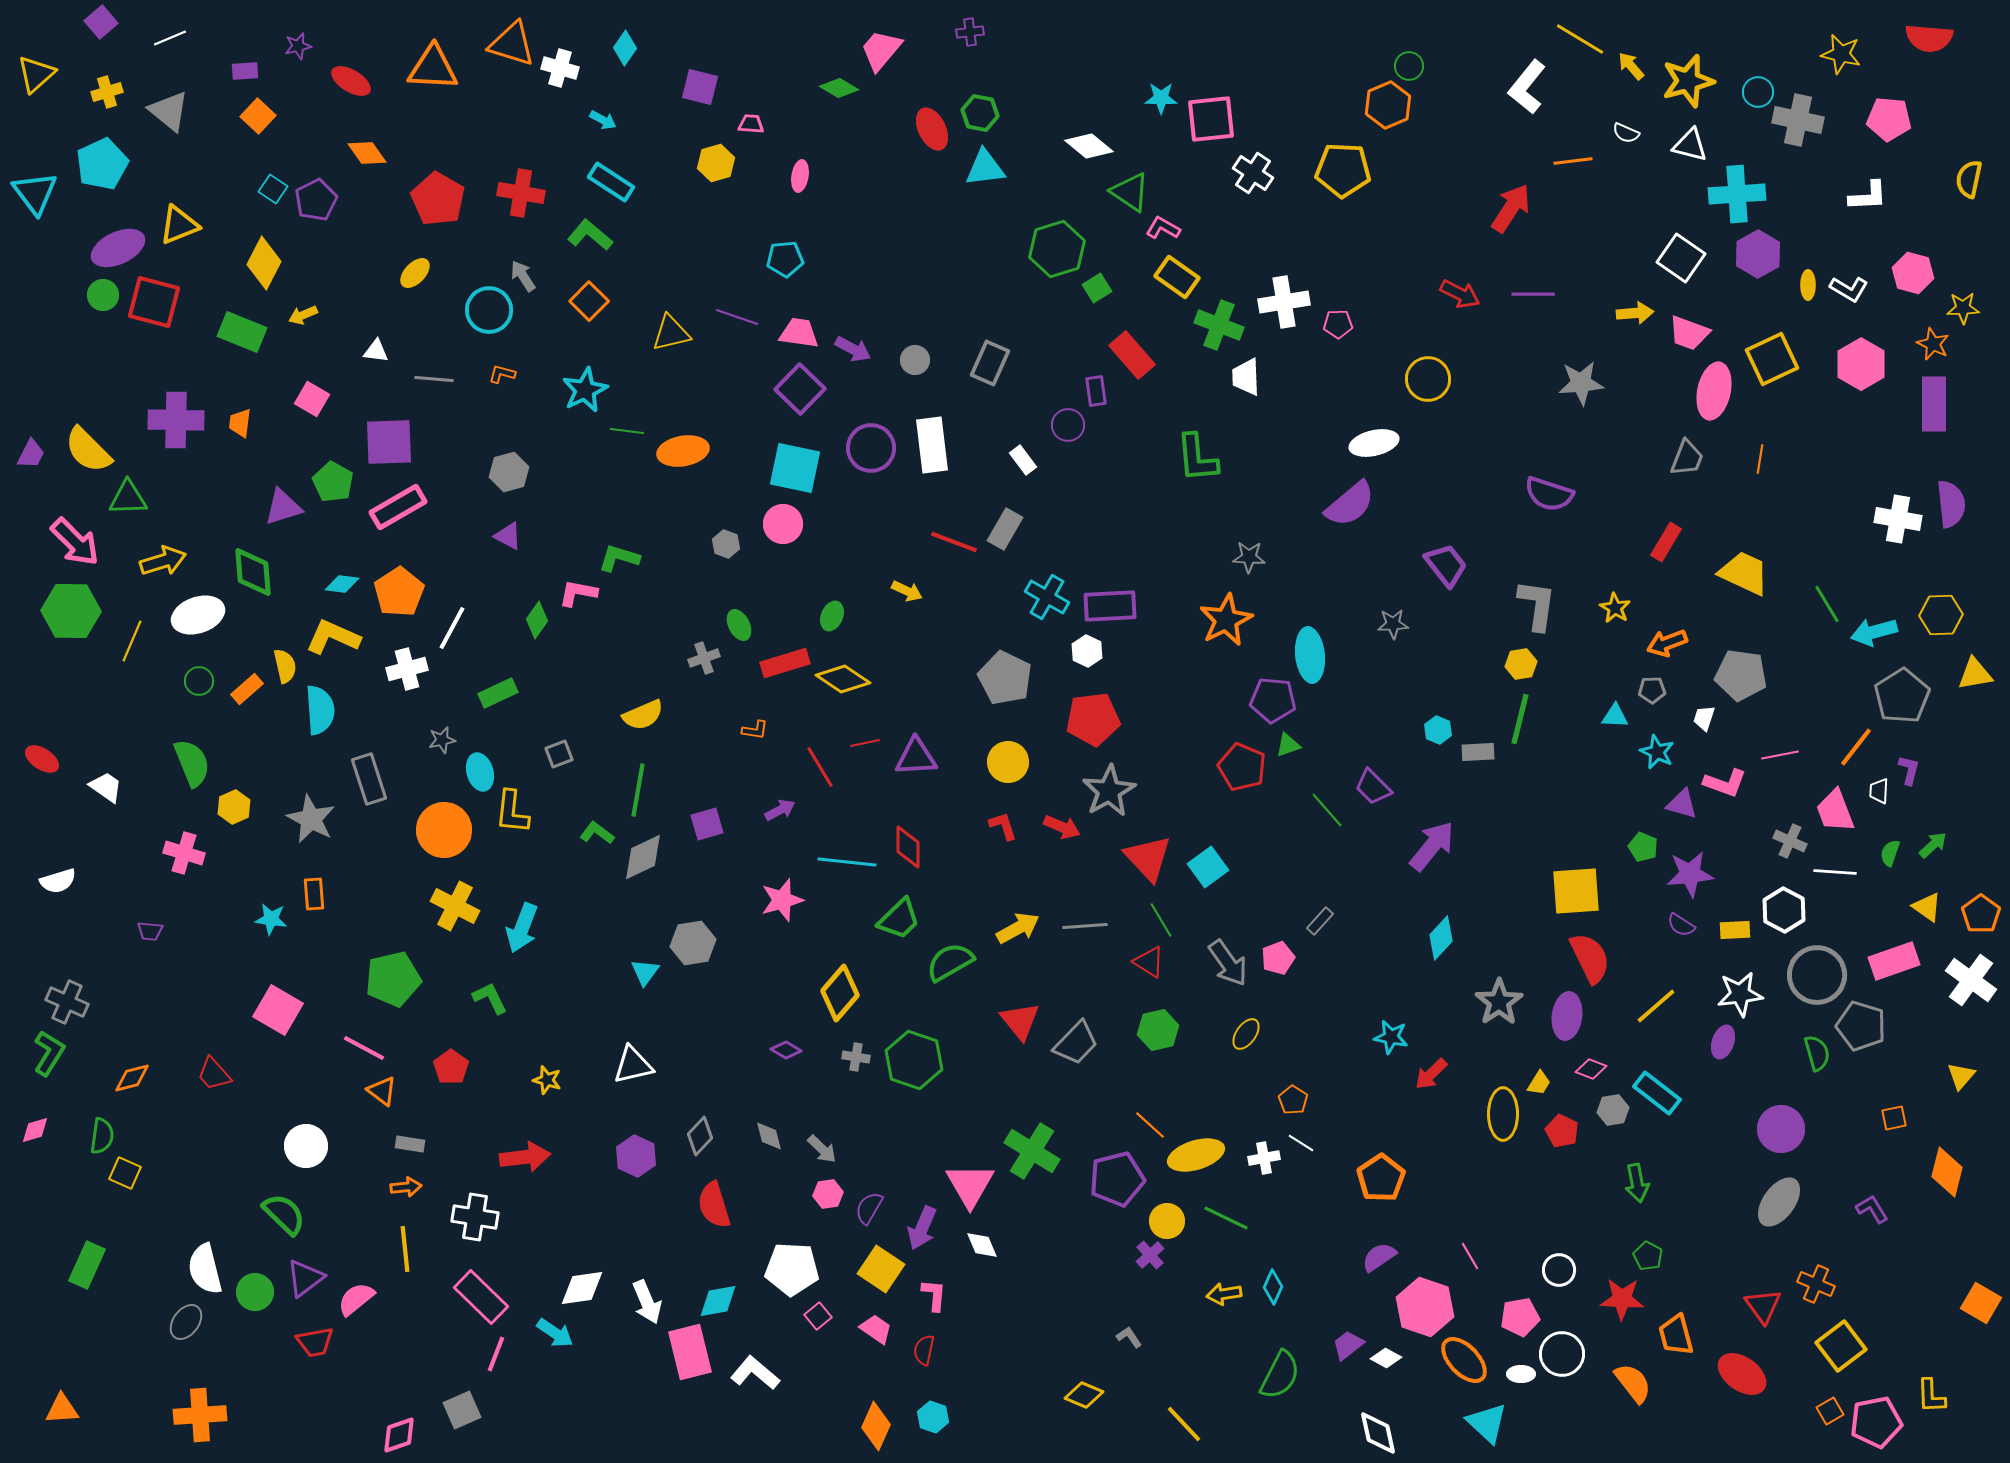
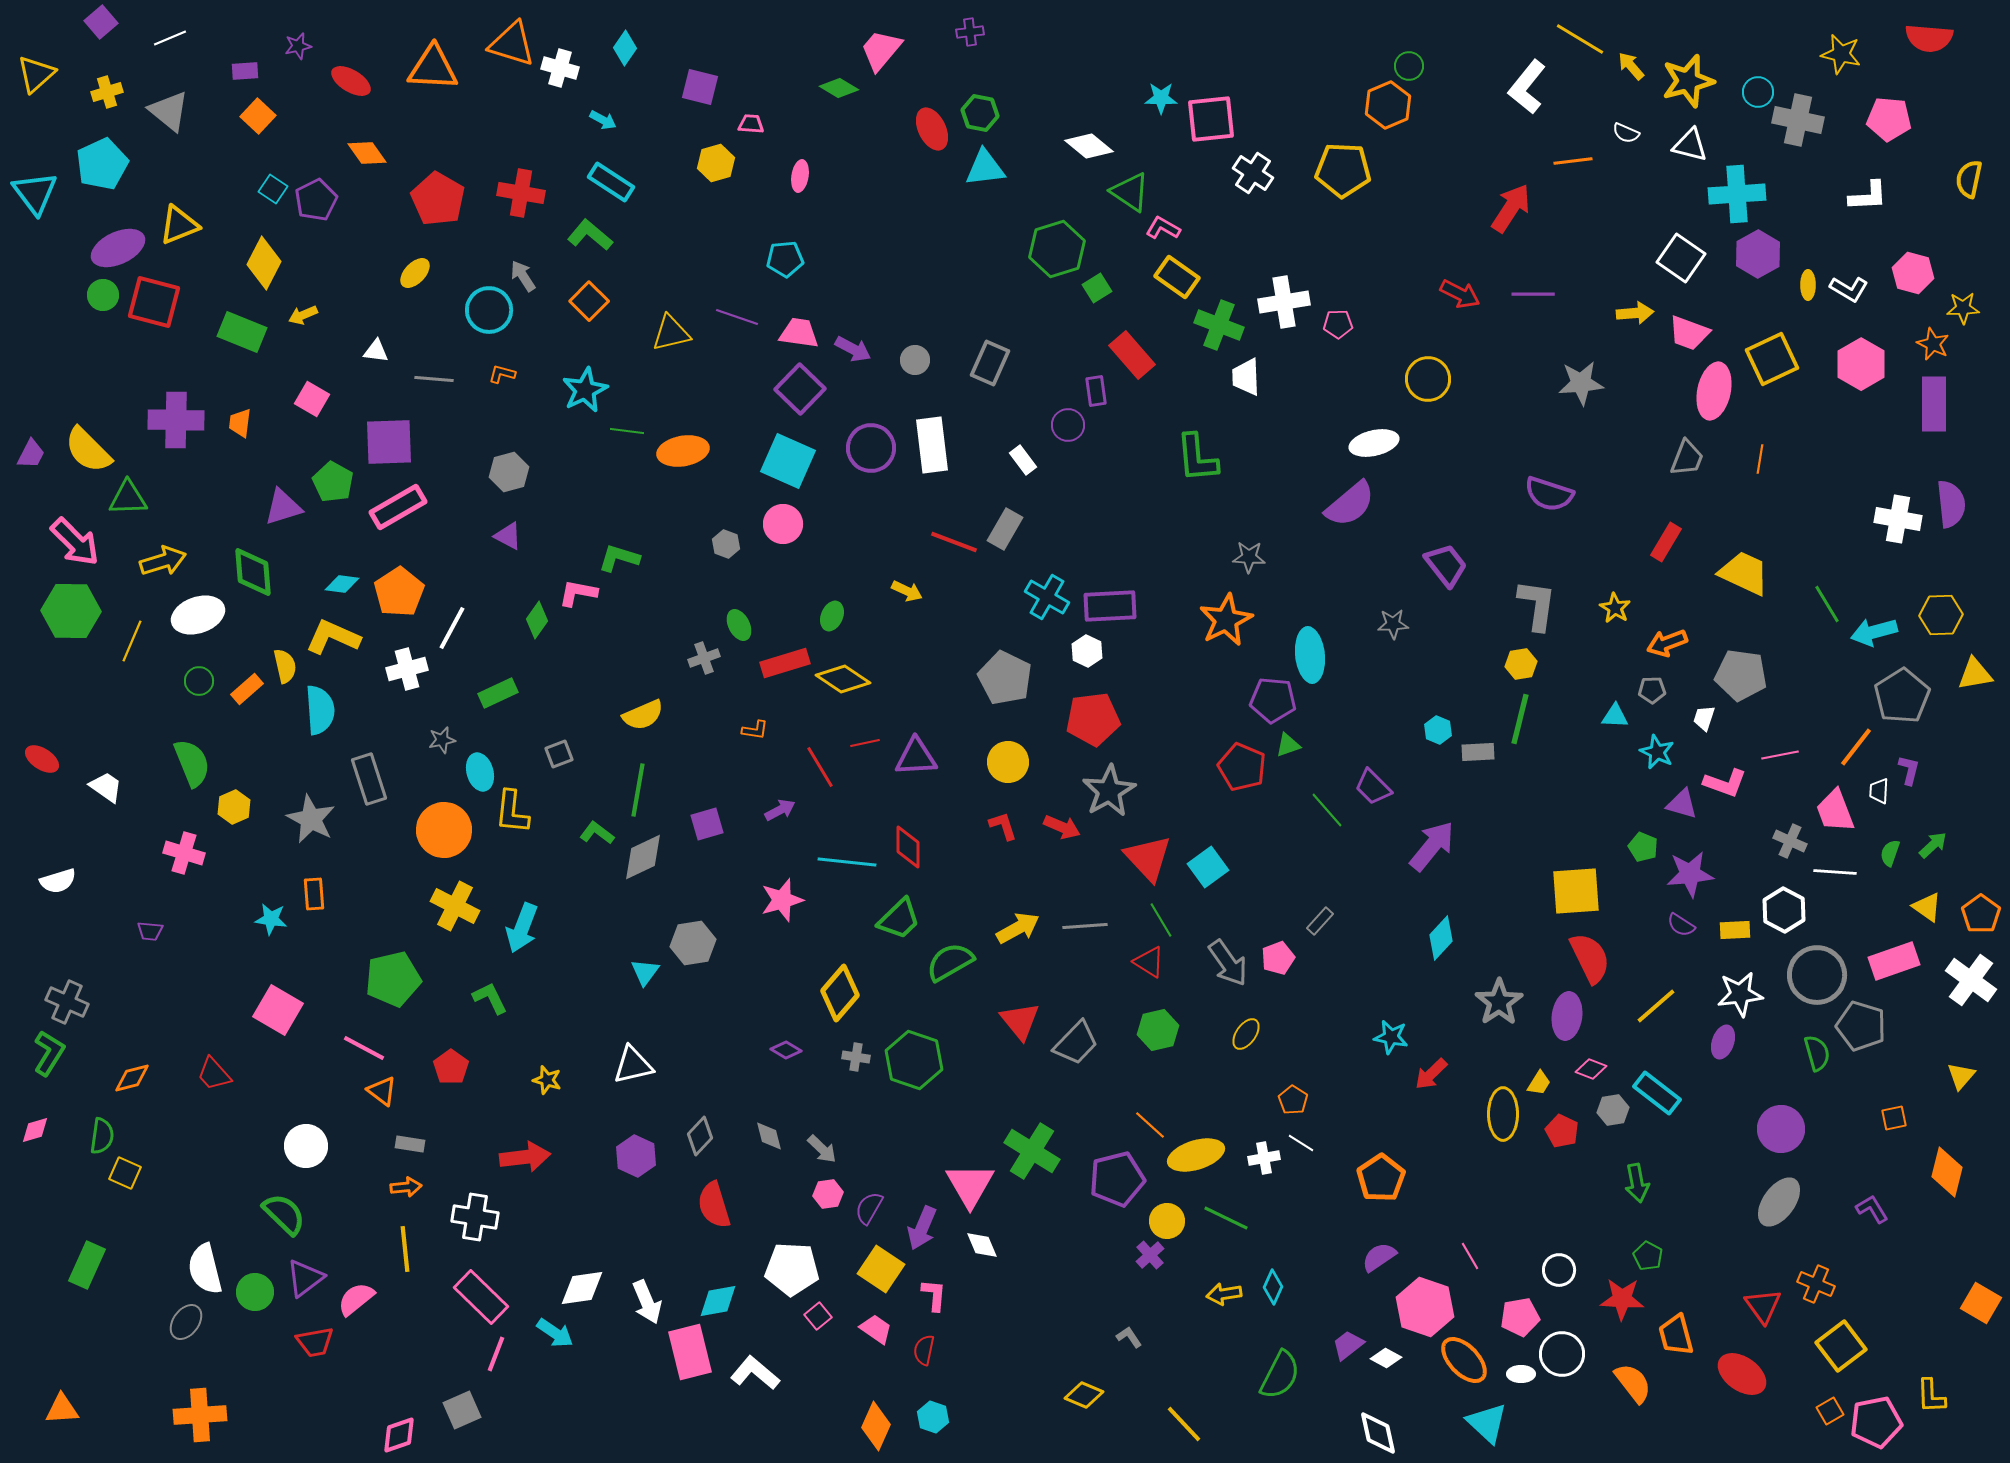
cyan square at (795, 468): moved 7 px left, 7 px up; rotated 12 degrees clockwise
